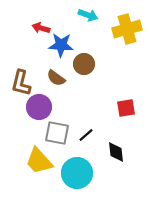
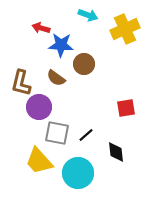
yellow cross: moved 2 px left; rotated 8 degrees counterclockwise
cyan circle: moved 1 px right
